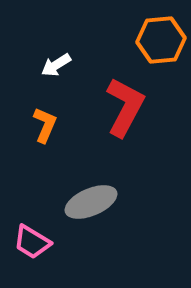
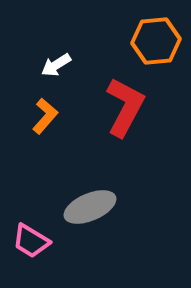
orange hexagon: moved 5 px left, 1 px down
orange L-shape: moved 9 px up; rotated 18 degrees clockwise
gray ellipse: moved 1 px left, 5 px down
pink trapezoid: moved 1 px left, 1 px up
